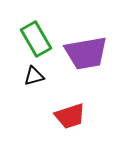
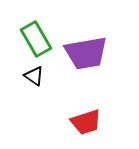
black triangle: rotated 50 degrees clockwise
red trapezoid: moved 16 px right, 6 px down
